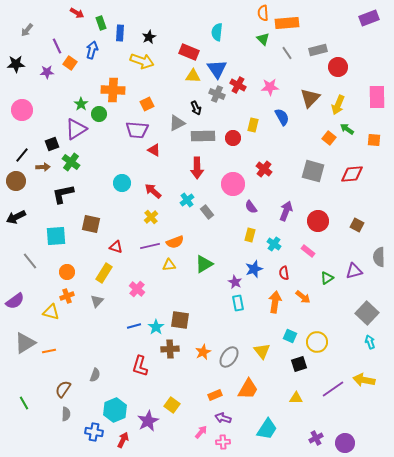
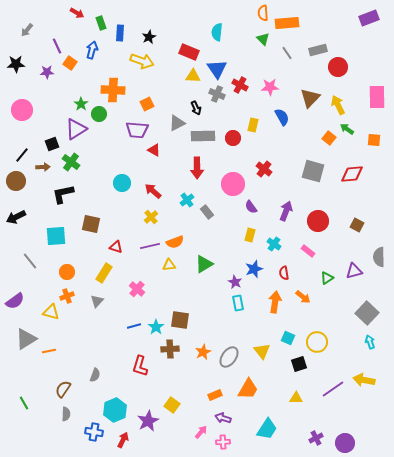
red cross at (238, 85): moved 2 px right
yellow arrow at (338, 105): rotated 132 degrees clockwise
cyan square at (290, 336): moved 2 px left, 2 px down
gray triangle at (25, 343): moved 1 px right, 4 px up
